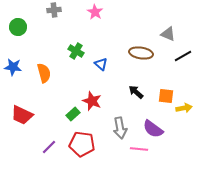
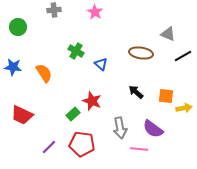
orange semicircle: rotated 18 degrees counterclockwise
